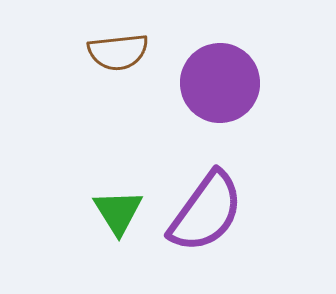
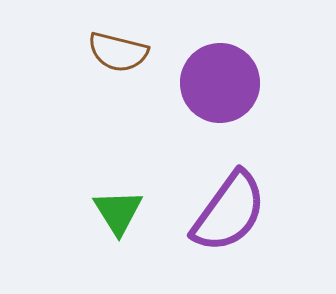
brown semicircle: rotated 20 degrees clockwise
purple semicircle: moved 23 px right
